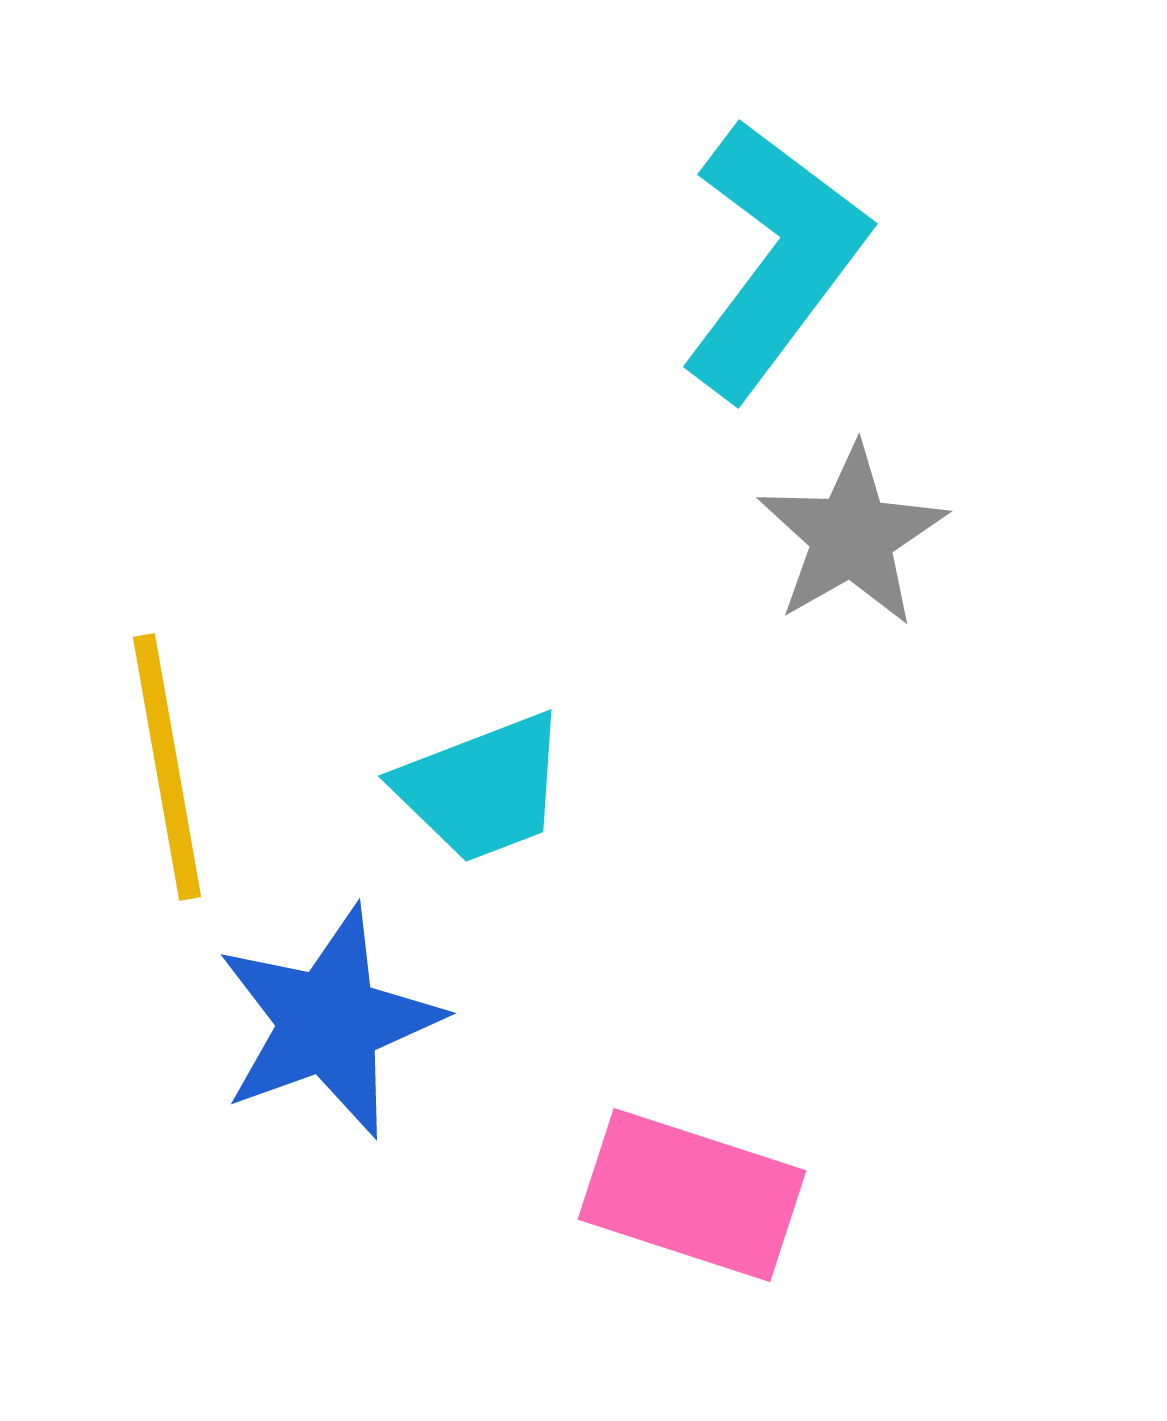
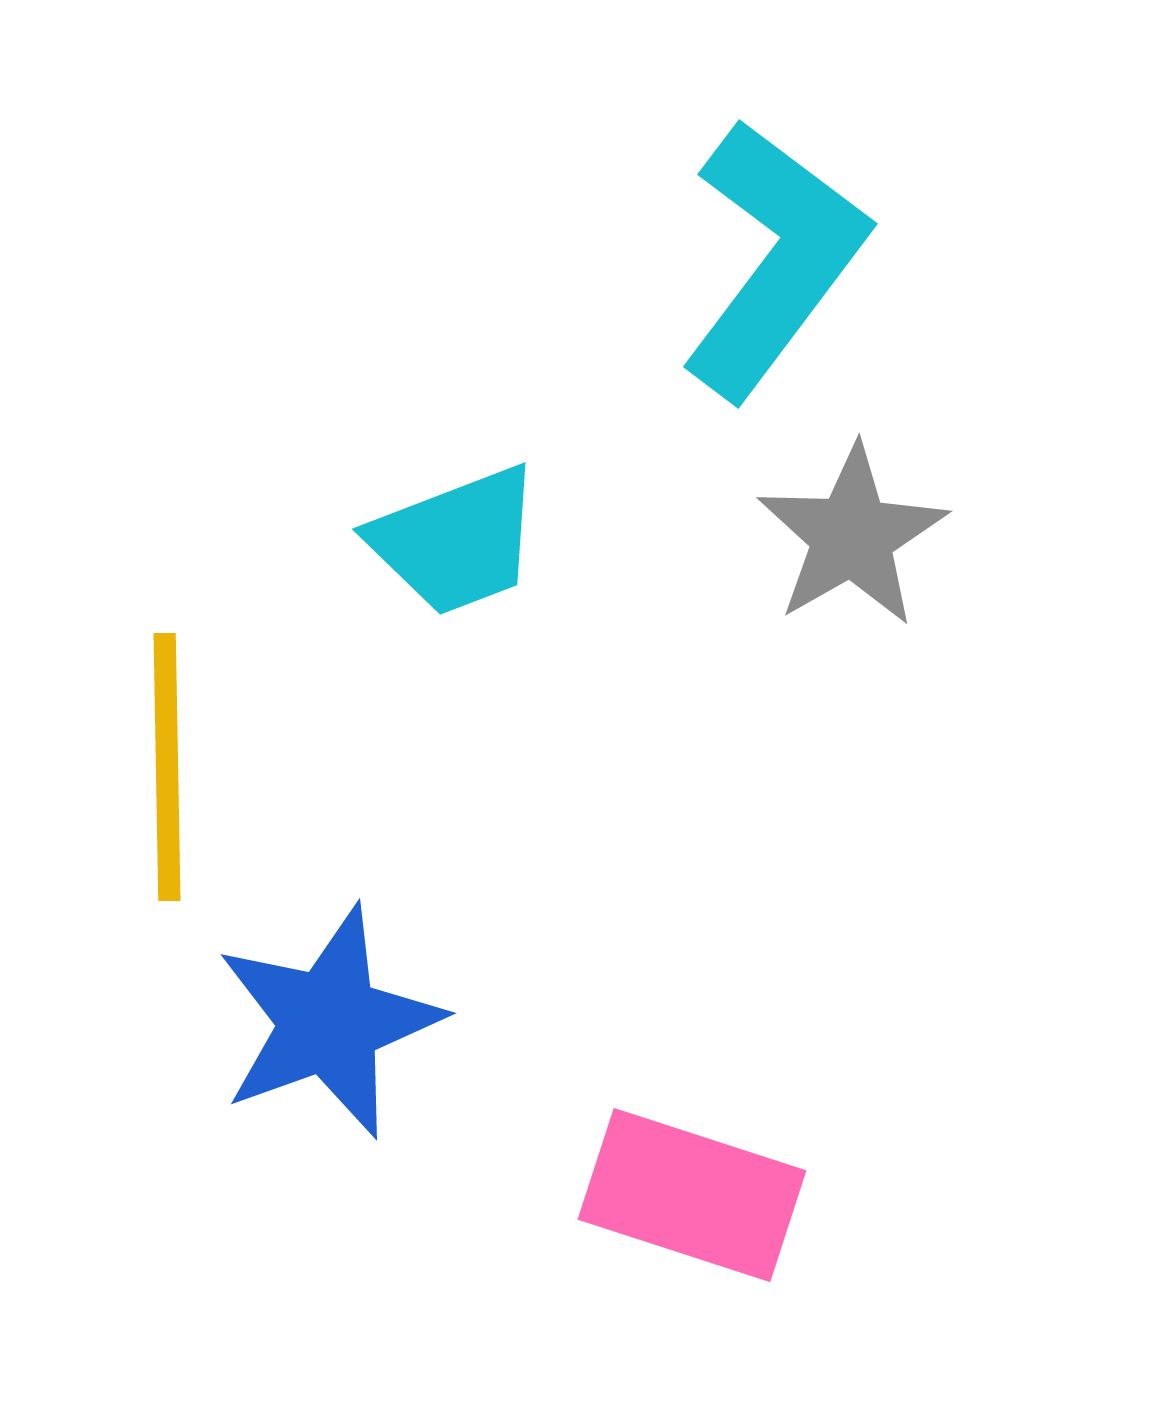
yellow line: rotated 9 degrees clockwise
cyan trapezoid: moved 26 px left, 247 px up
